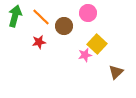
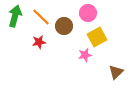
yellow square: moved 7 px up; rotated 18 degrees clockwise
